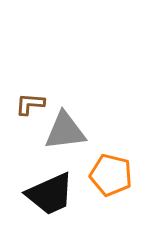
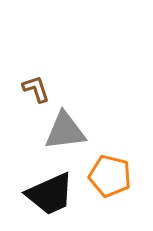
brown L-shape: moved 6 px right, 15 px up; rotated 68 degrees clockwise
orange pentagon: moved 1 px left, 1 px down
